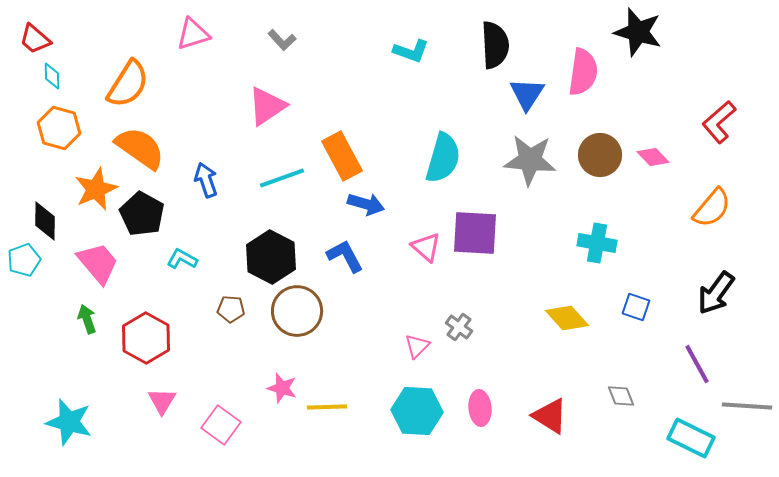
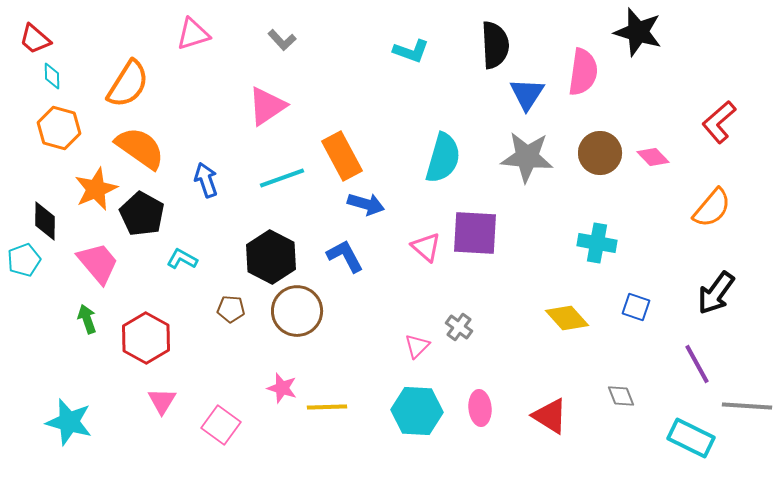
brown circle at (600, 155): moved 2 px up
gray star at (530, 160): moved 3 px left, 3 px up
